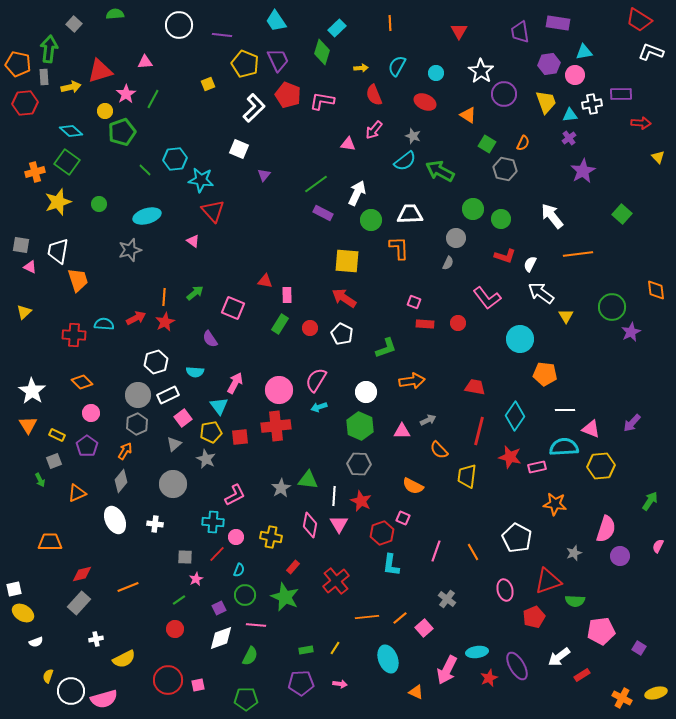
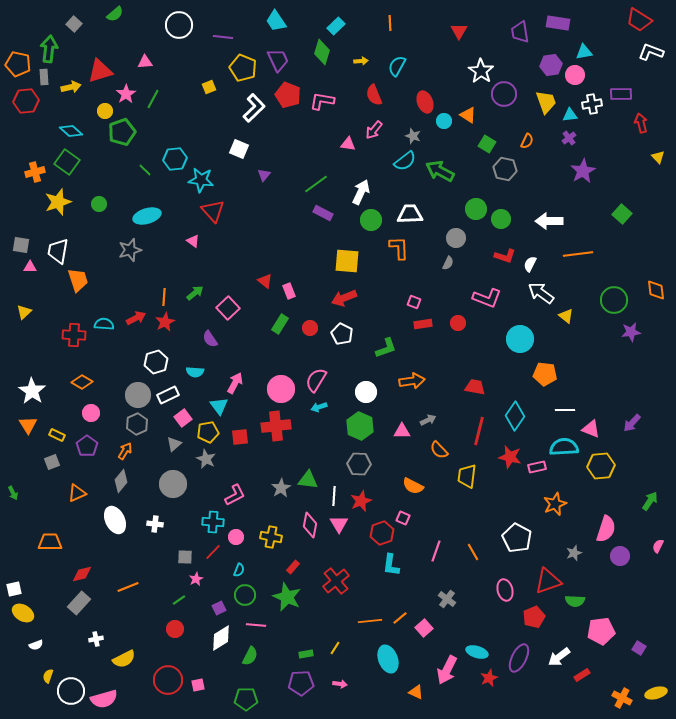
green semicircle at (115, 14): rotated 144 degrees clockwise
cyan rectangle at (337, 28): moved 1 px left, 2 px up
purple line at (222, 35): moved 1 px right, 2 px down
yellow pentagon at (245, 64): moved 2 px left, 4 px down
purple hexagon at (549, 64): moved 2 px right, 1 px down
yellow arrow at (361, 68): moved 7 px up
cyan circle at (436, 73): moved 8 px right, 48 px down
yellow square at (208, 84): moved 1 px right, 3 px down
red ellipse at (425, 102): rotated 45 degrees clockwise
red hexagon at (25, 103): moved 1 px right, 2 px up
red arrow at (641, 123): rotated 108 degrees counterclockwise
orange semicircle at (523, 143): moved 4 px right, 2 px up
white arrow at (357, 193): moved 4 px right, 1 px up
green circle at (473, 209): moved 3 px right
white arrow at (552, 216): moved 3 px left, 5 px down; rotated 52 degrees counterclockwise
pink triangle at (30, 267): rotated 24 degrees counterclockwise
red triangle at (265, 281): rotated 28 degrees clockwise
pink rectangle at (287, 295): moved 2 px right, 4 px up; rotated 21 degrees counterclockwise
red arrow at (344, 298): rotated 55 degrees counterclockwise
pink L-shape at (487, 298): rotated 32 degrees counterclockwise
green circle at (612, 307): moved 2 px right, 7 px up
pink square at (233, 308): moved 5 px left; rotated 25 degrees clockwise
yellow triangle at (566, 316): rotated 21 degrees counterclockwise
red rectangle at (425, 324): moved 2 px left; rotated 12 degrees counterclockwise
purple star at (631, 332): rotated 18 degrees clockwise
orange diamond at (82, 382): rotated 15 degrees counterclockwise
pink circle at (279, 390): moved 2 px right, 1 px up
yellow pentagon at (211, 432): moved 3 px left
gray square at (54, 461): moved 2 px left, 1 px down
green arrow at (40, 480): moved 27 px left, 13 px down
red star at (361, 501): rotated 25 degrees clockwise
orange star at (555, 504): rotated 30 degrees counterclockwise
red line at (217, 554): moved 4 px left, 2 px up
green star at (285, 597): moved 2 px right
orange line at (367, 617): moved 3 px right, 4 px down
white diamond at (221, 638): rotated 12 degrees counterclockwise
white semicircle at (36, 642): moved 3 px down
green rectangle at (306, 650): moved 4 px down
cyan ellipse at (477, 652): rotated 25 degrees clockwise
purple ellipse at (517, 666): moved 2 px right, 8 px up; rotated 56 degrees clockwise
